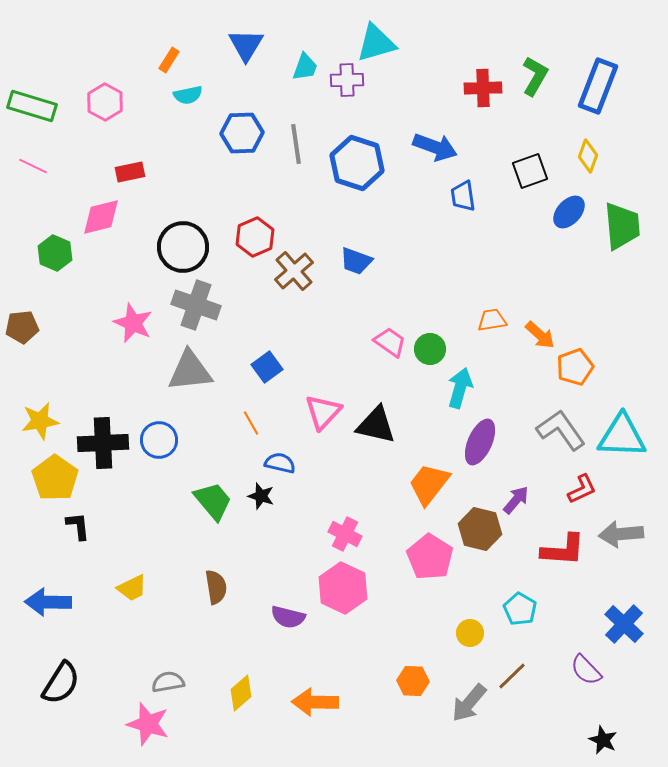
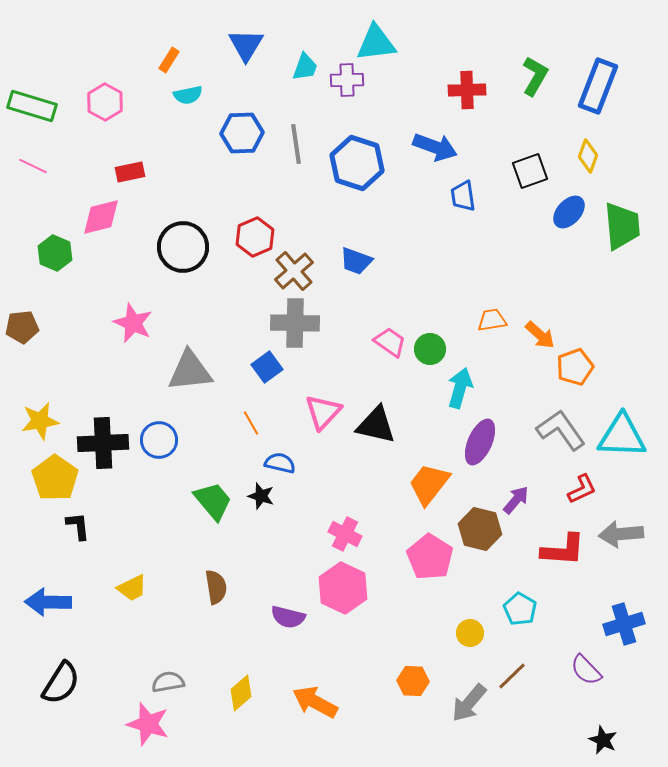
cyan triangle at (376, 43): rotated 9 degrees clockwise
red cross at (483, 88): moved 16 px left, 2 px down
gray cross at (196, 305): moved 99 px right, 18 px down; rotated 18 degrees counterclockwise
blue cross at (624, 624): rotated 30 degrees clockwise
orange arrow at (315, 702): rotated 27 degrees clockwise
